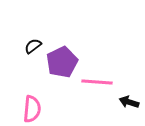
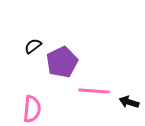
pink line: moved 3 px left, 9 px down
